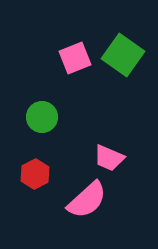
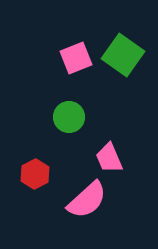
pink square: moved 1 px right
green circle: moved 27 px right
pink trapezoid: rotated 44 degrees clockwise
